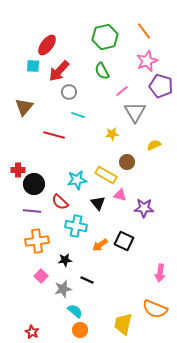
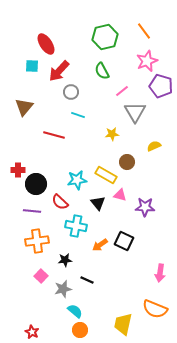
red ellipse: moved 1 px left, 1 px up; rotated 70 degrees counterclockwise
cyan square: moved 1 px left
gray circle: moved 2 px right
yellow semicircle: moved 1 px down
black circle: moved 2 px right
purple star: moved 1 px right, 1 px up
